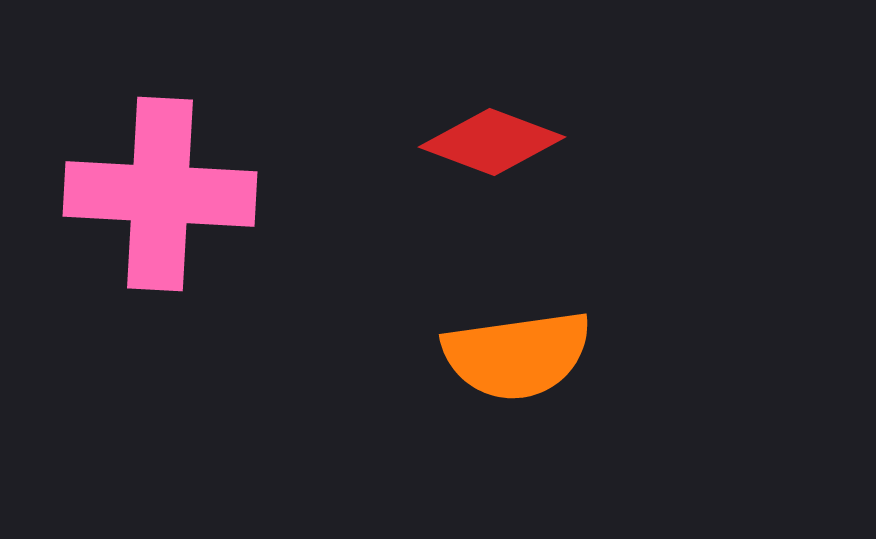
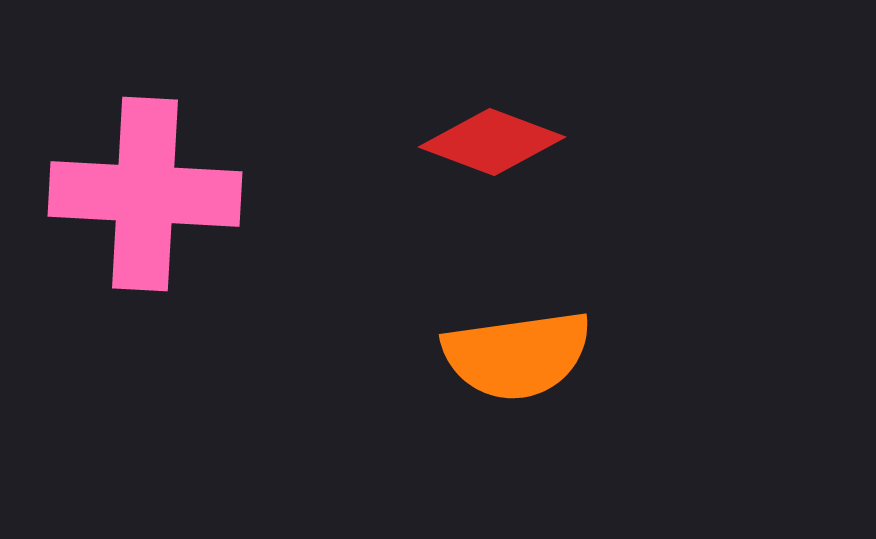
pink cross: moved 15 px left
